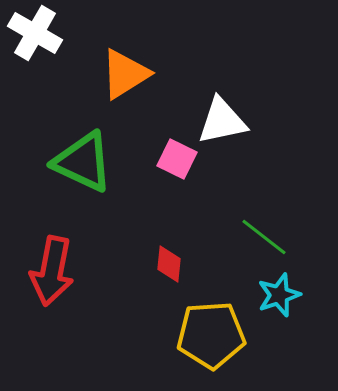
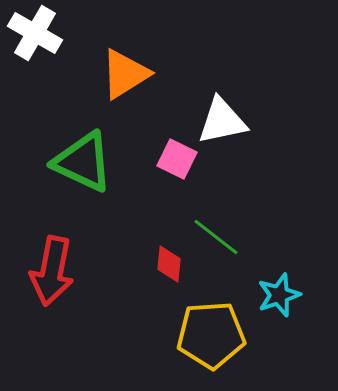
green line: moved 48 px left
